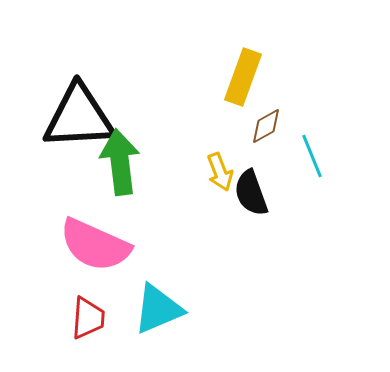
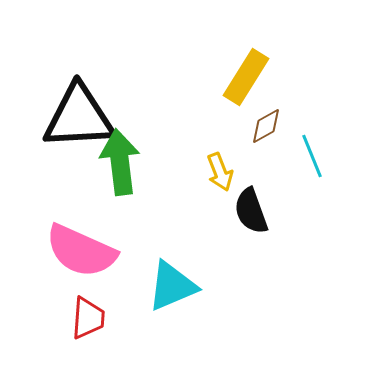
yellow rectangle: moved 3 px right; rotated 12 degrees clockwise
black semicircle: moved 18 px down
pink semicircle: moved 14 px left, 6 px down
cyan triangle: moved 14 px right, 23 px up
